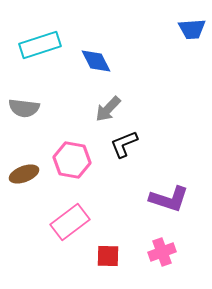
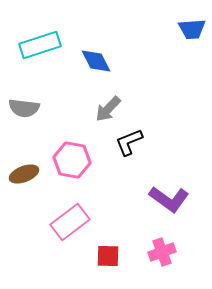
black L-shape: moved 5 px right, 2 px up
purple L-shape: rotated 18 degrees clockwise
